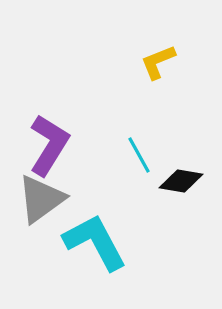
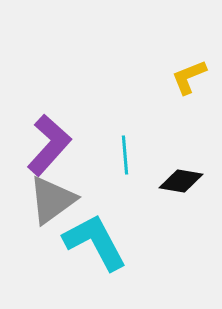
yellow L-shape: moved 31 px right, 15 px down
purple L-shape: rotated 10 degrees clockwise
cyan line: moved 14 px left; rotated 24 degrees clockwise
gray triangle: moved 11 px right, 1 px down
